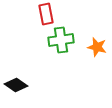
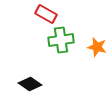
red rectangle: rotated 50 degrees counterclockwise
black diamond: moved 14 px right, 1 px up
